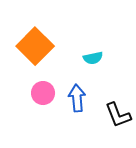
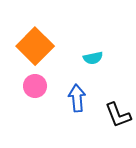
pink circle: moved 8 px left, 7 px up
